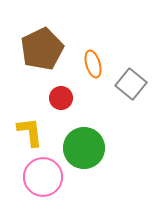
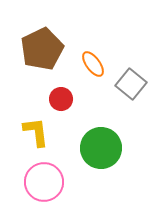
orange ellipse: rotated 20 degrees counterclockwise
red circle: moved 1 px down
yellow L-shape: moved 6 px right
green circle: moved 17 px right
pink circle: moved 1 px right, 5 px down
